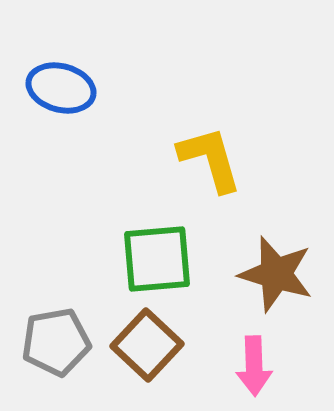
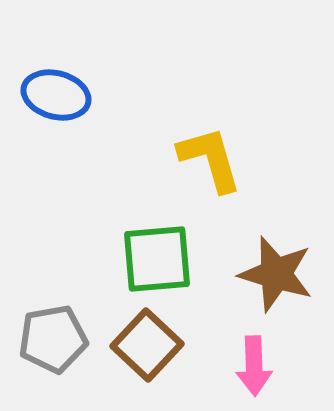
blue ellipse: moved 5 px left, 7 px down
gray pentagon: moved 3 px left, 3 px up
